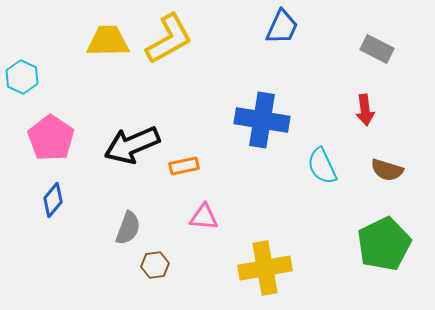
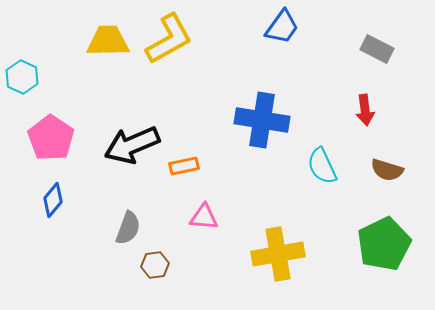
blue trapezoid: rotated 12 degrees clockwise
yellow cross: moved 13 px right, 14 px up
